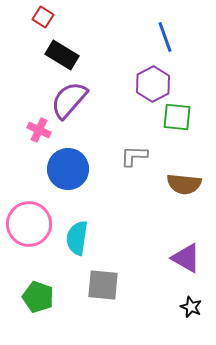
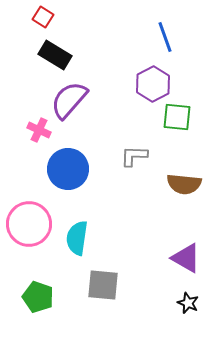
black rectangle: moved 7 px left
black star: moved 3 px left, 4 px up
